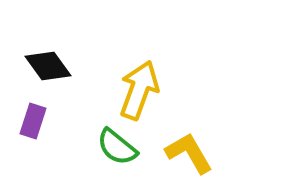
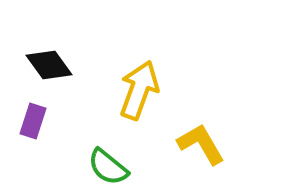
black diamond: moved 1 px right, 1 px up
green semicircle: moved 9 px left, 20 px down
yellow L-shape: moved 12 px right, 9 px up
